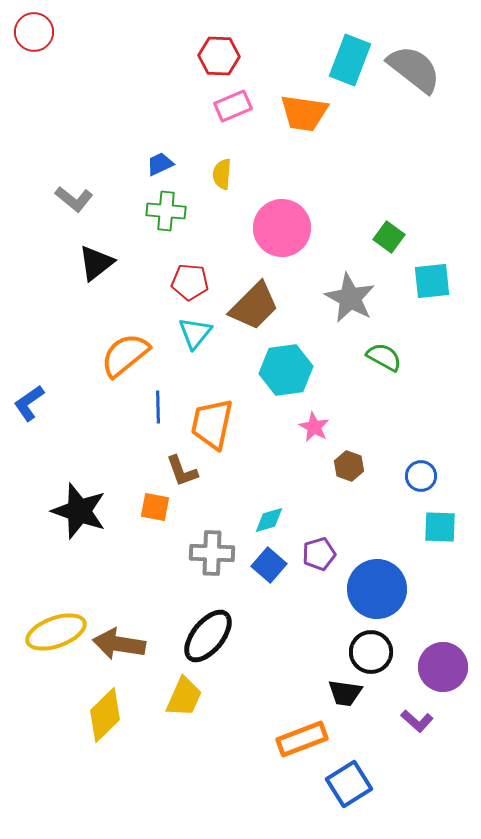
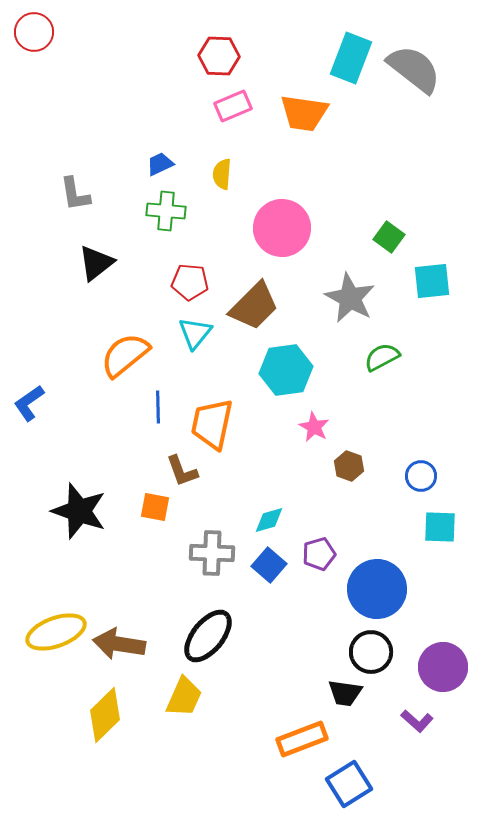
cyan rectangle at (350, 60): moved 1 px right, 2 px up
gray L-shape at (74, 199): moved 1 px right, 5 px up; rotated 42 degrees clockwise
green semicircle at (384, 357): moved 2 px left; rotated 57 degrees counterclockwise
